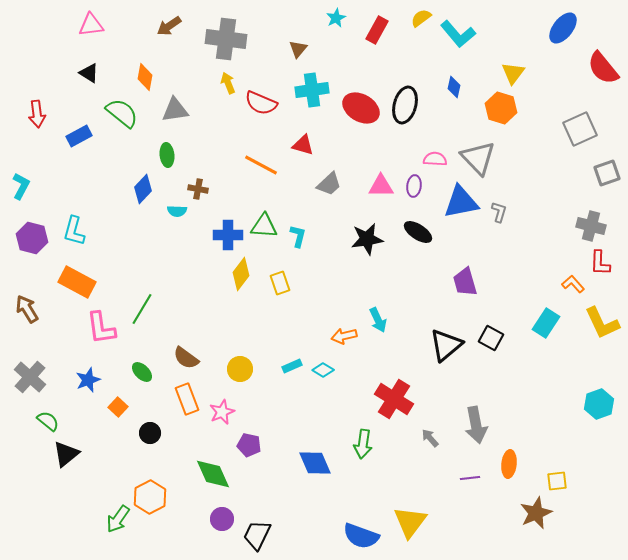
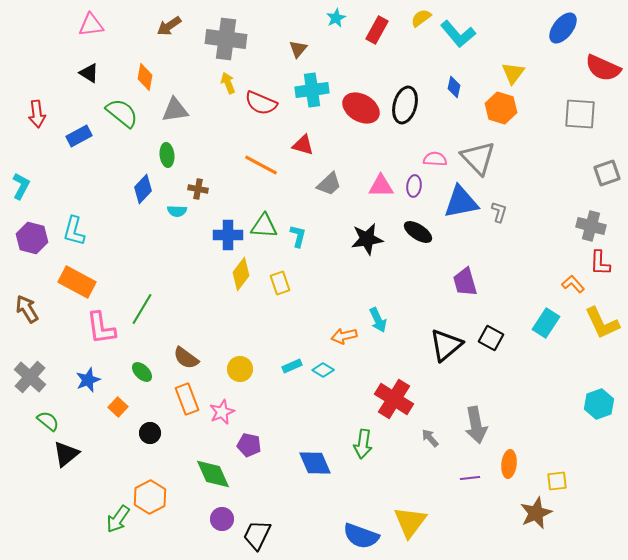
red semicircle at (603, 68): rotated 27 degrees counterclockwise
gray square at (580, 129): moved 15 px up; rotated 28 degrees clockwise
